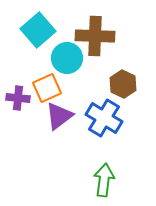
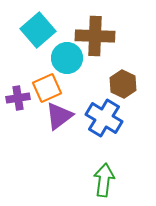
purple cross: rotated 15 degrees counterclockwise
